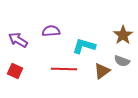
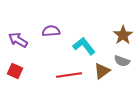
cyan L-shape: rotated 35 degrees clockwise
red line: moved 5 px right, 6 px down; rotated 10 degrees counterclockwise
